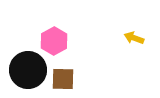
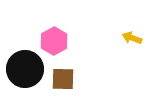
yellow arrow: moved 2 px left
black circle: moved 3 px left, 1 px up
